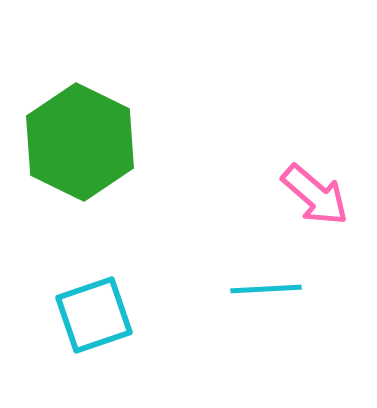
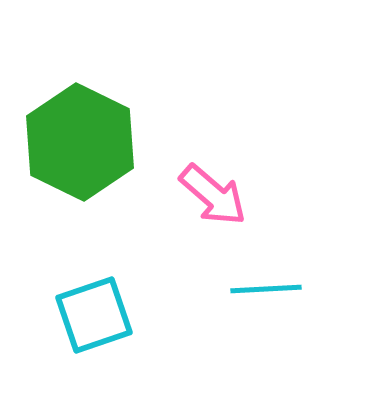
pink arrow: moved 102 px left
